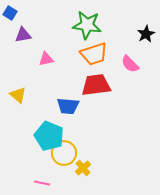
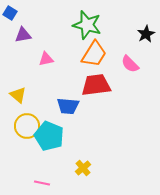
green star: rotated 8 degrees clockwise
orange trapezoid: rotated 40 degrees counterclockwise
yellow circle: moved 37 px left, 27 px up
